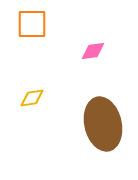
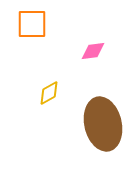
yellow diamond: moved 17 px right, 5 px up; rotated 20 degrees counterclockwise
